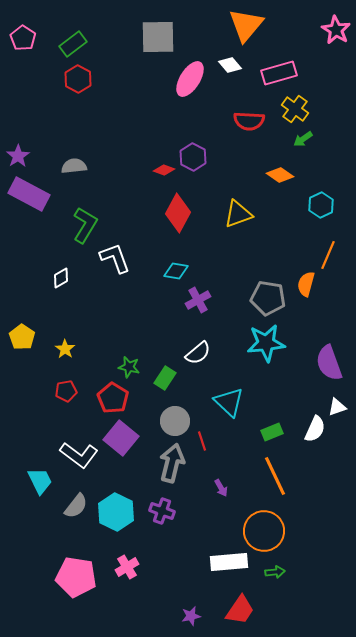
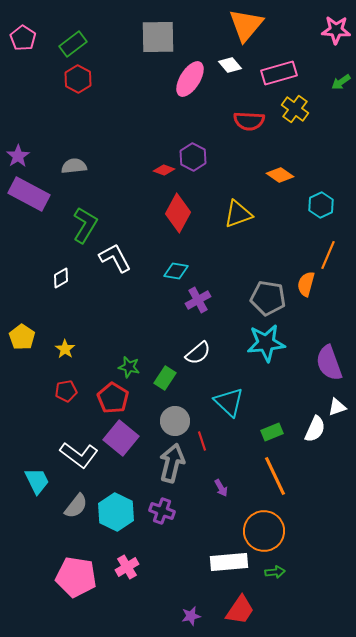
pink star at (336, 30): rotated 28 degrees counterclockwise
green arrow at (303, 139): moved 38 px right, 57 px up
white L-shape at (115, 258): rotated 8 degrees counterclockwise
cyan trapezoid at (40, 481): moved 3 px left
